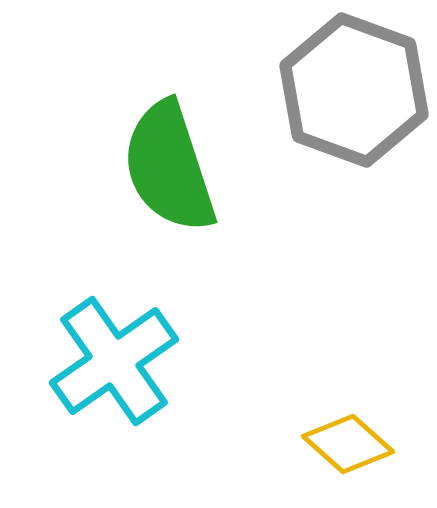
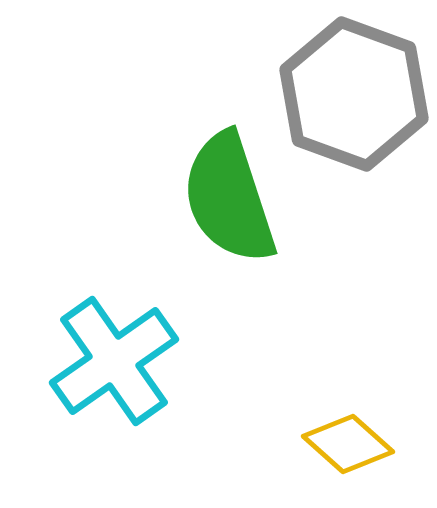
gray hexagon: moved 4 px down
green semicircle: moved 60 px right, 31 px down
